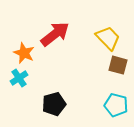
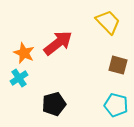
red arrow: moved 3 px right, 9 px down
yellow trapezoid: moved 16 px up
